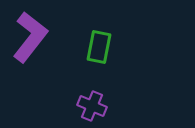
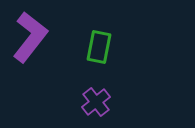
purple cross: moved 4 px right, 4 px up; rotated 28 degrees clockwise
